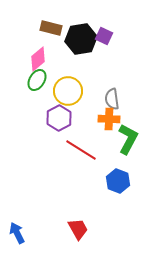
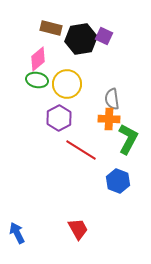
green ellipse: rotated 70 degrees clockwise
yellow circle: moved 1 px left, 7 px up
